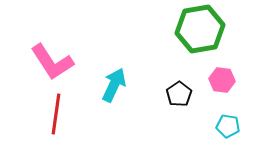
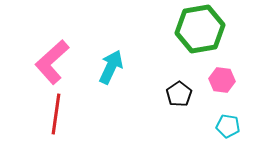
pink L-shape: rotated 81 degrees clockwise
cyan arrow: moved 3 px left, 18 px up
